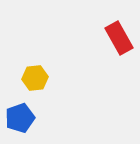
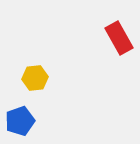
blue pentagon: moved 3 px down
